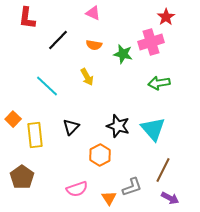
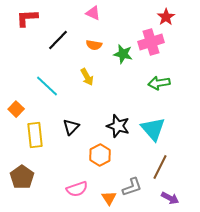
red L-shape: rotated 80 degrees clockwise
orange square: moved 3 px right, 10 px up
brown line: moved 3 px left, 3 px up
